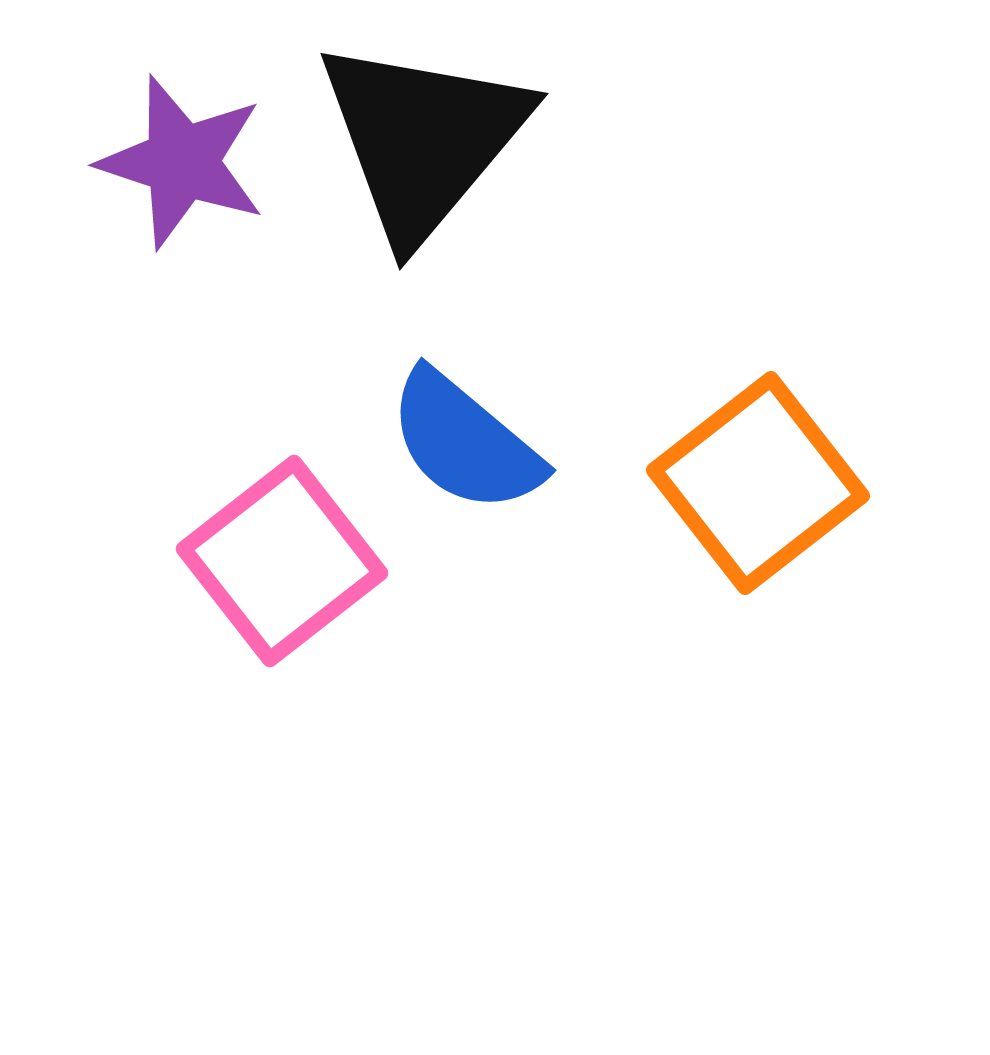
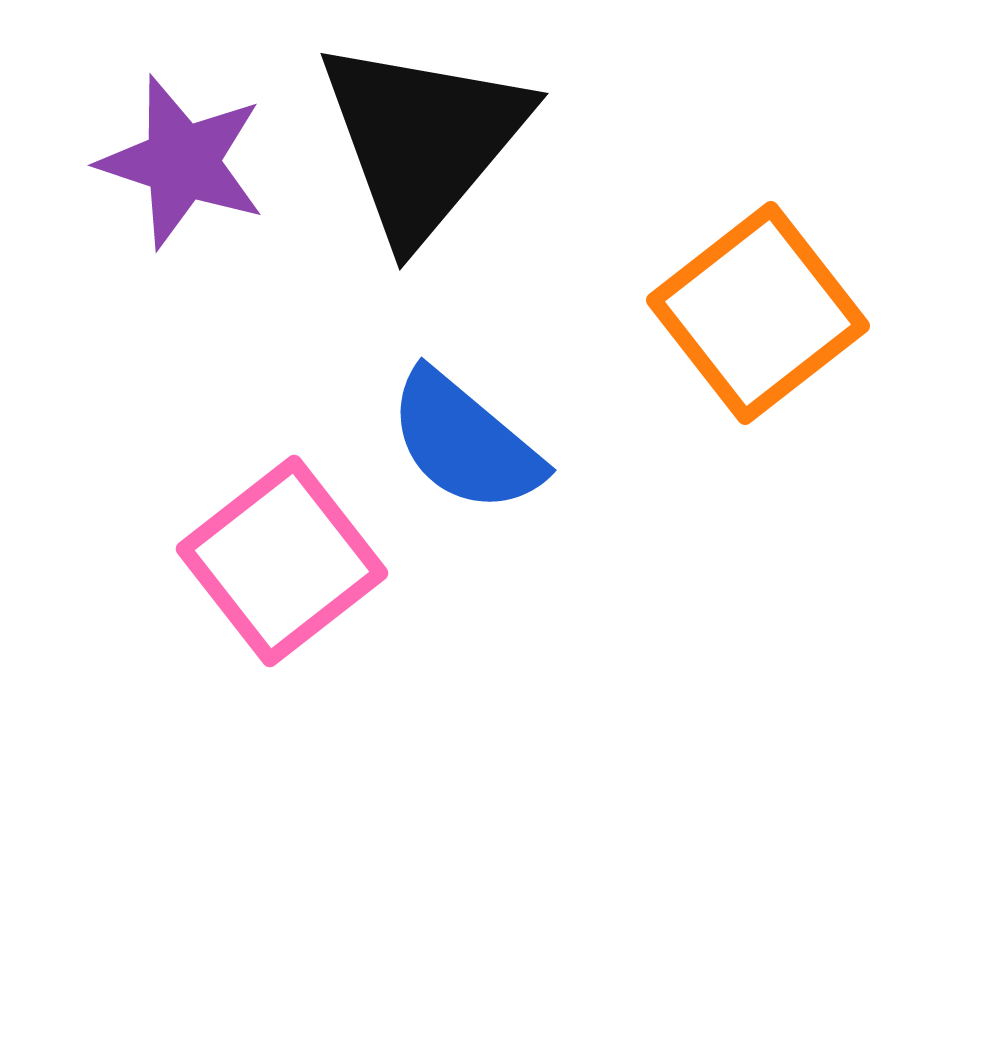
orange square: moved 170 px up
